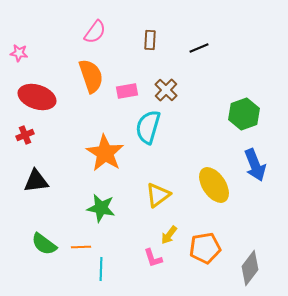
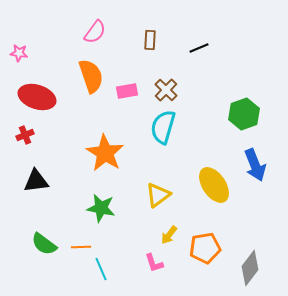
cyan semicircle: moved 15 px right
pink L-shape: moved 1 px right, 5 px down
cyan line: rotated 25 degrees counterclockwise
